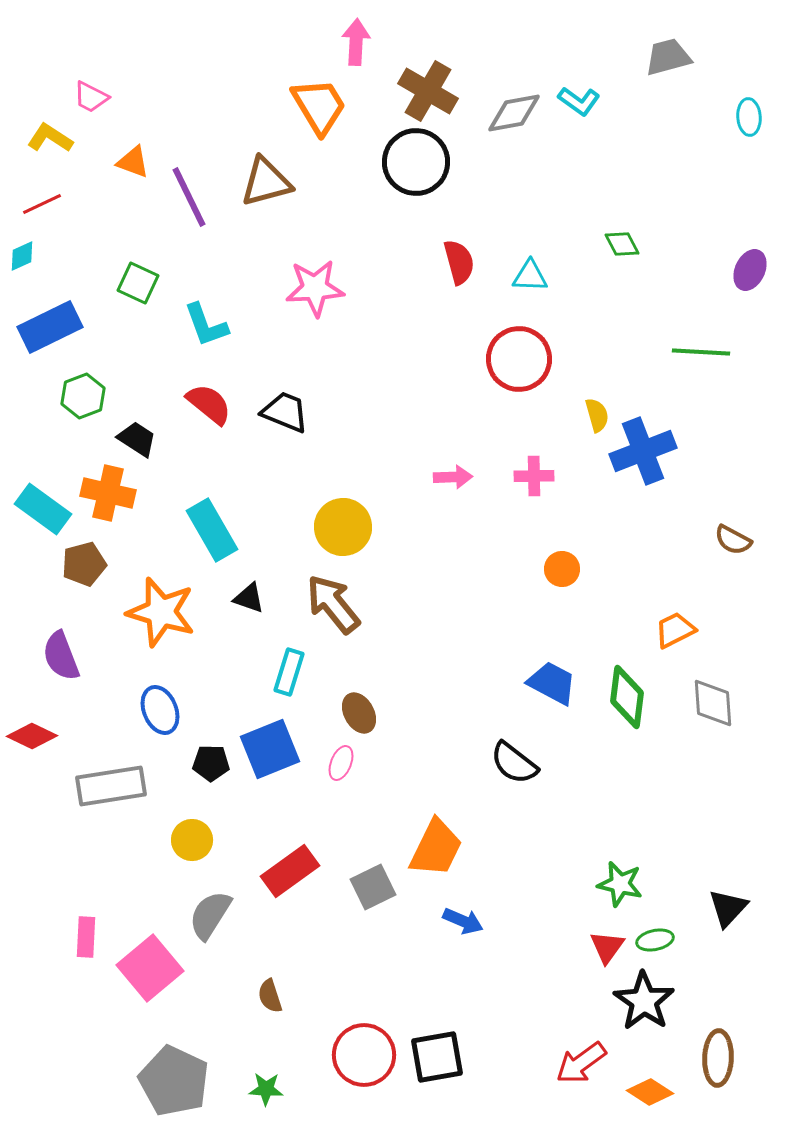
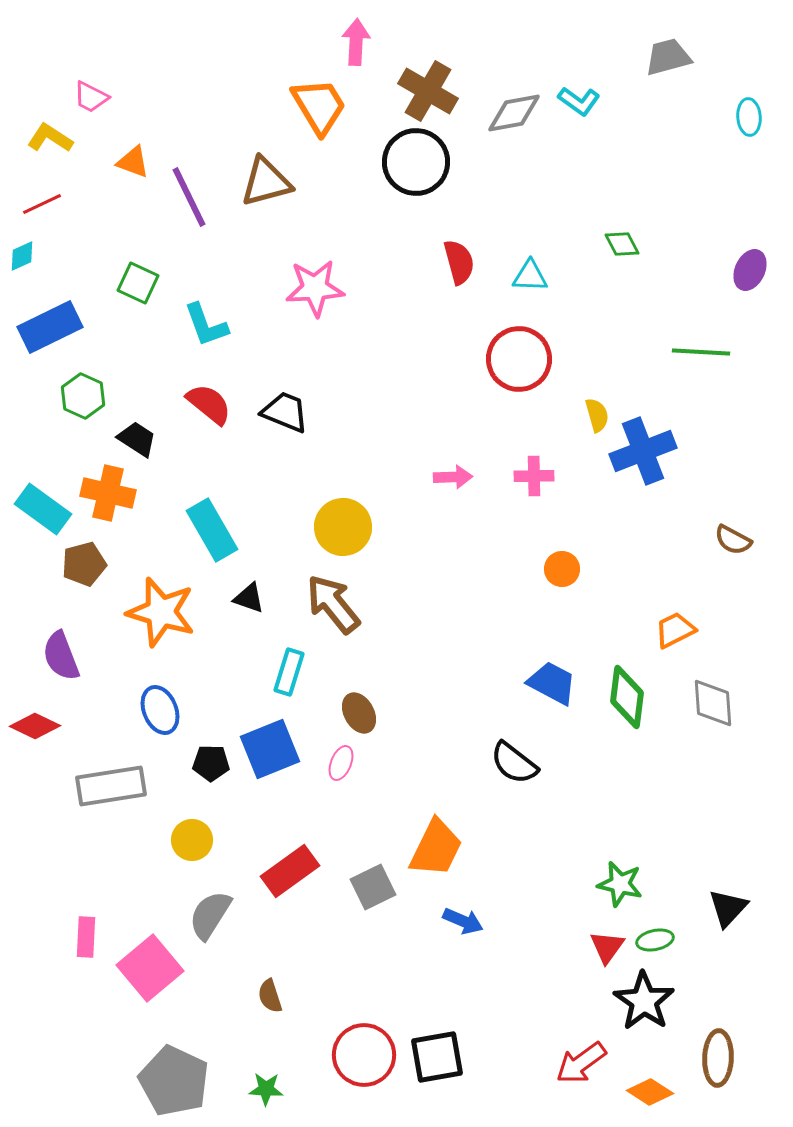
green hexagon at (83, 396): rotated 15 degrees counterclockwise
red diamond at (32, 736): moved 3 px right, 10 px up
